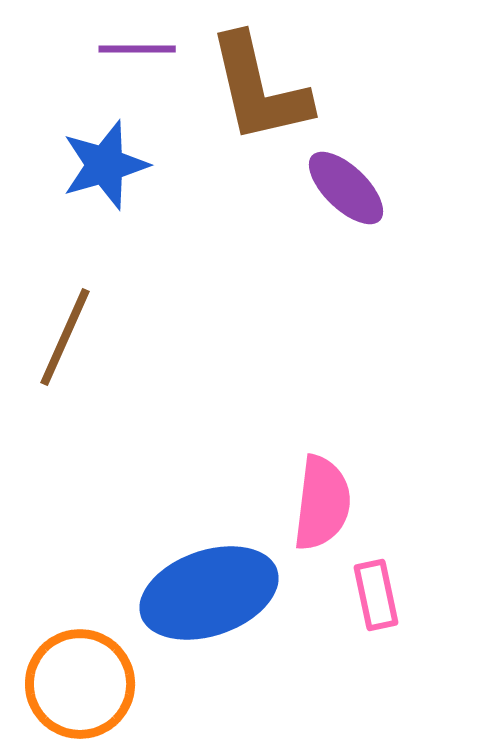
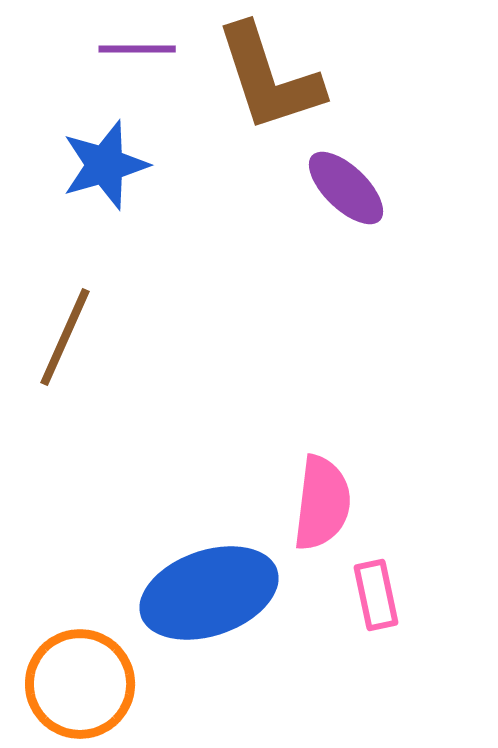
brown L-shape: moved 10 px right, 11 px up; rotated 5 degrees counterclockwise
